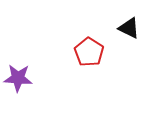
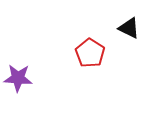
red pentagon: moved 1 px right, 1 px down
